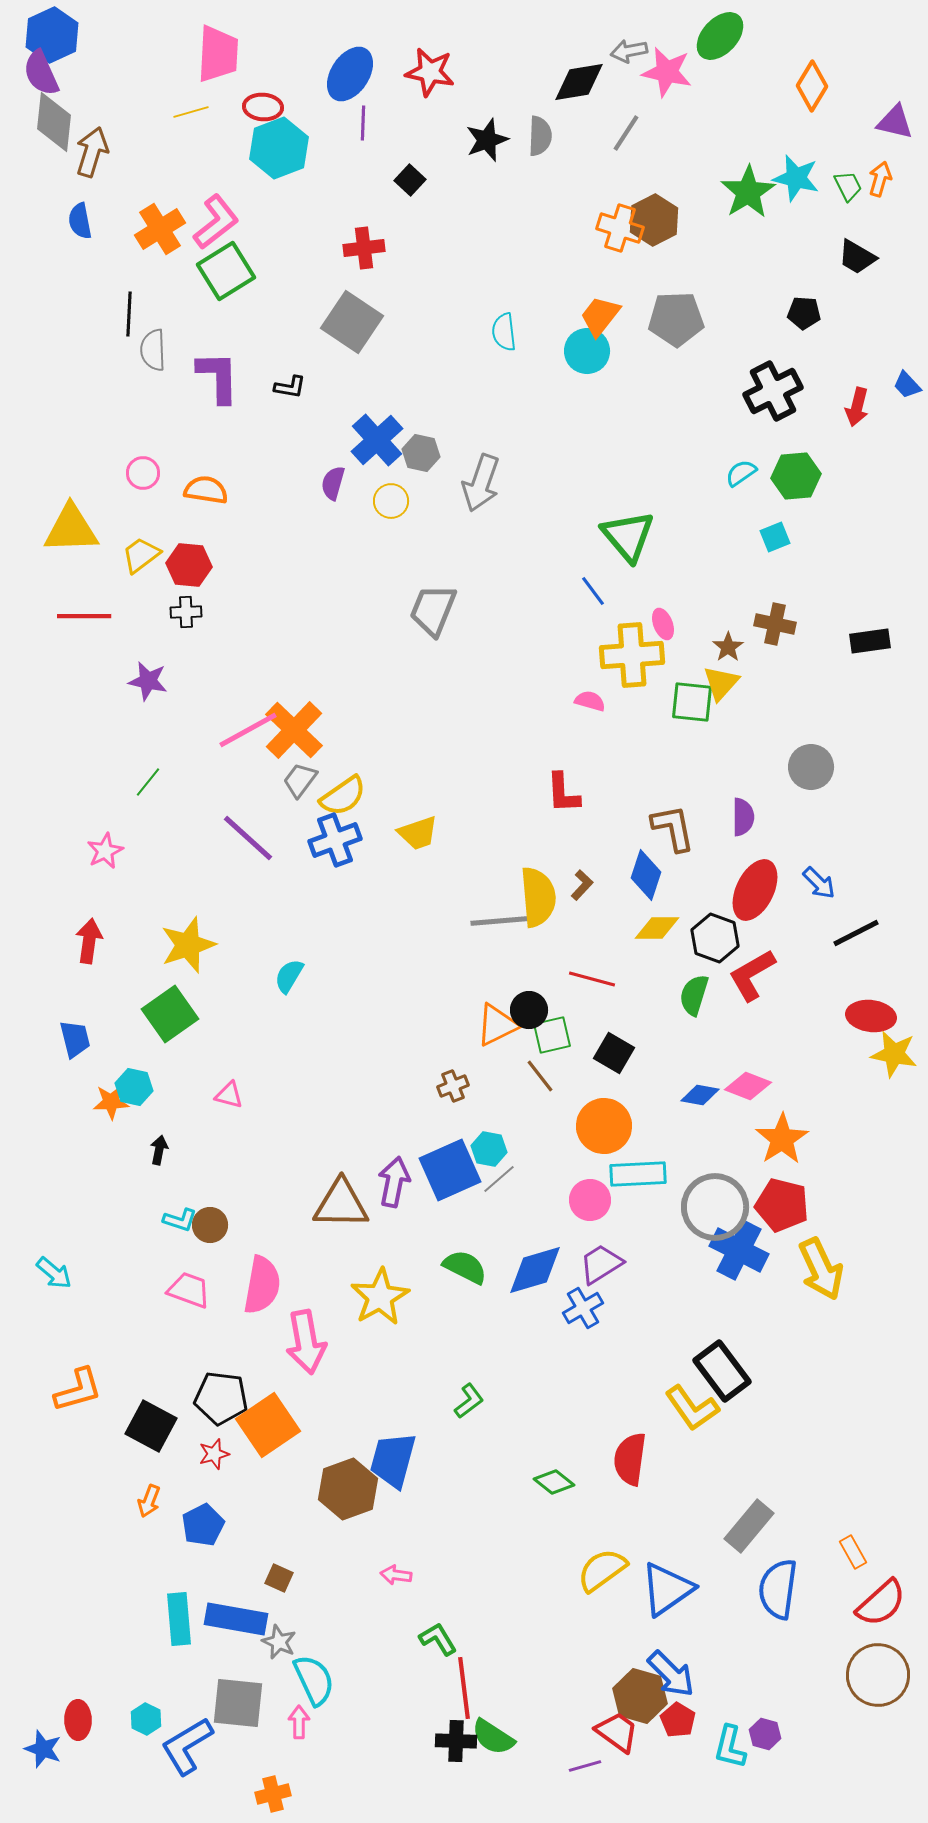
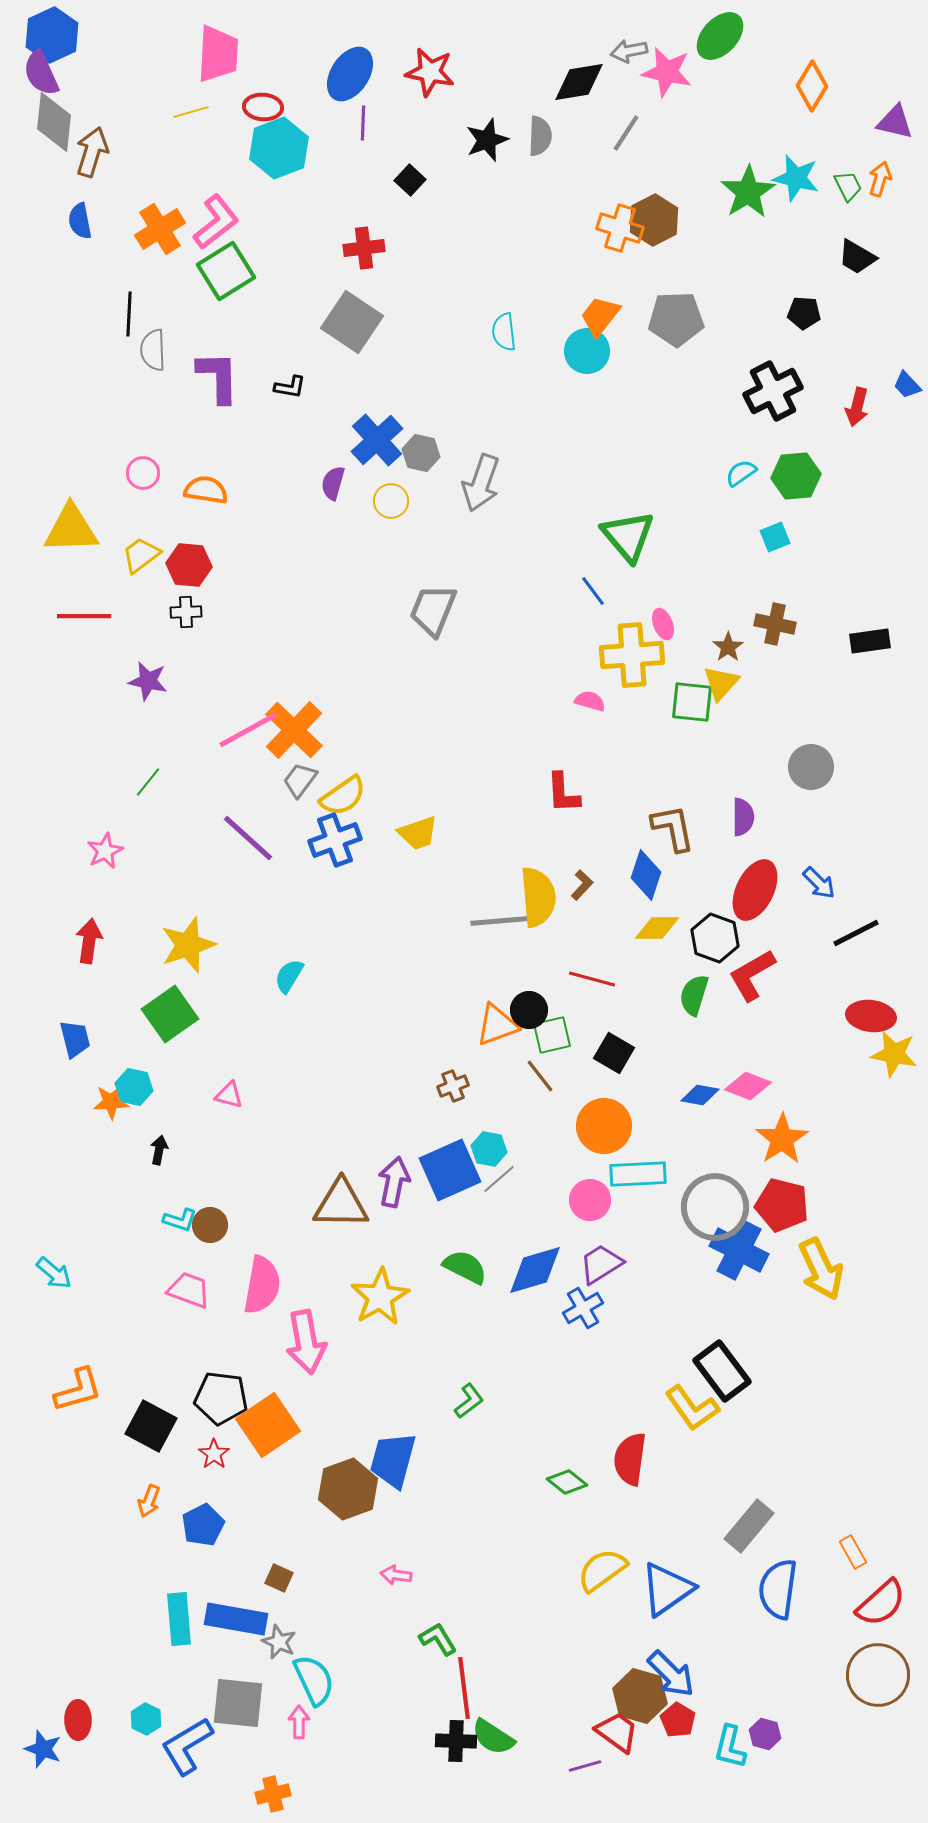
orange triangle at (497, 1025): rotated 6 degrees clockwise
red star at (214, 1454): rotated 20 degrees counterclockwise
green diamond at (554, 1482): moved 13 px right
